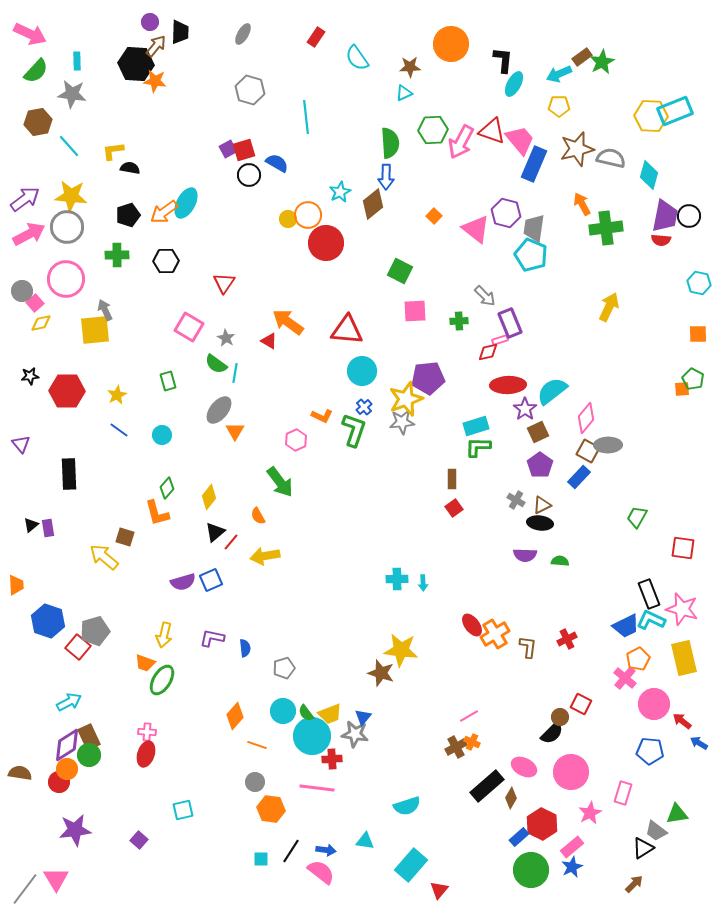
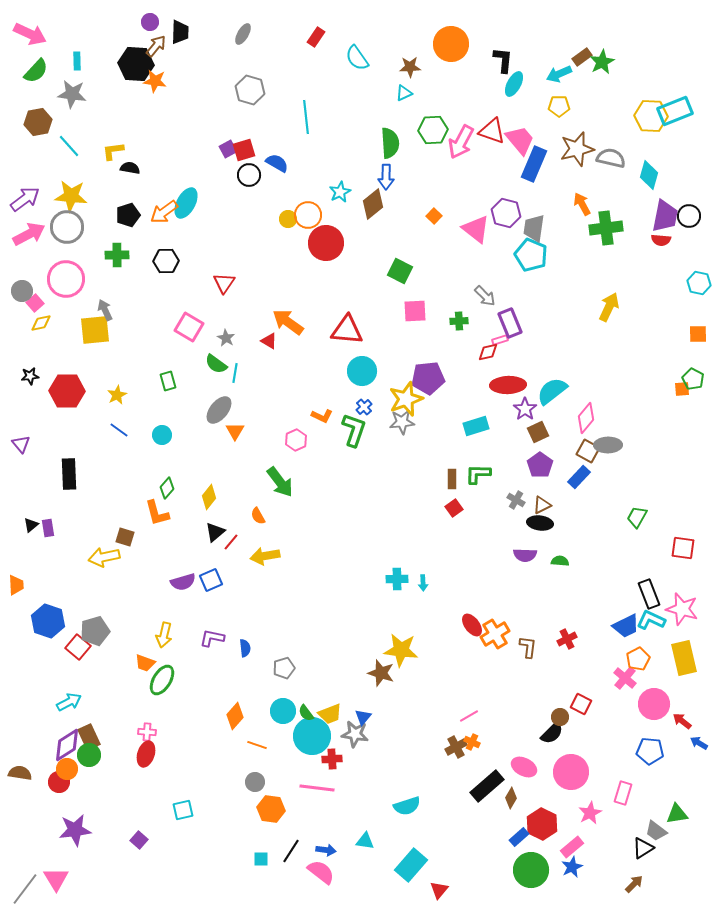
green L-shape at (478, 447): moved 27 px down
yellow arrow at (104, 557): rotated 52 degrees counterclockwise
